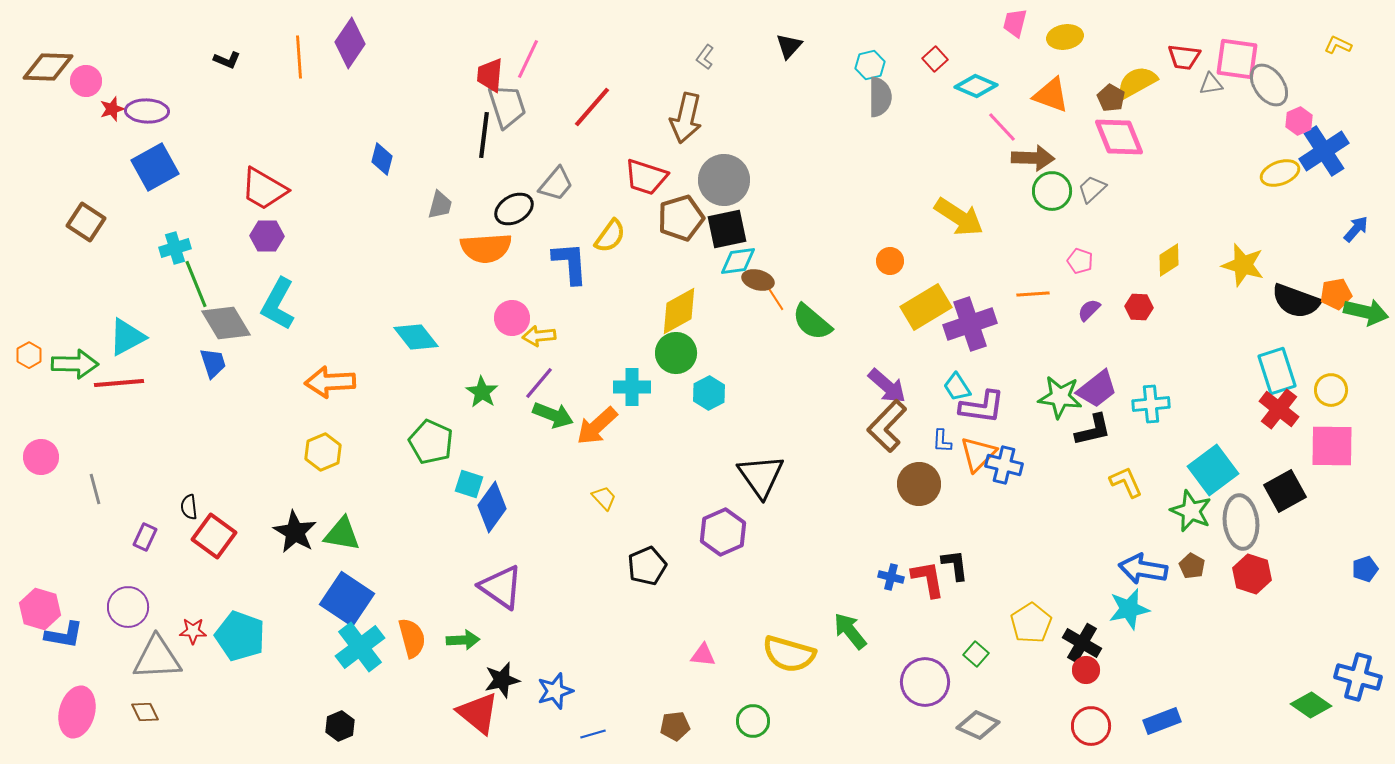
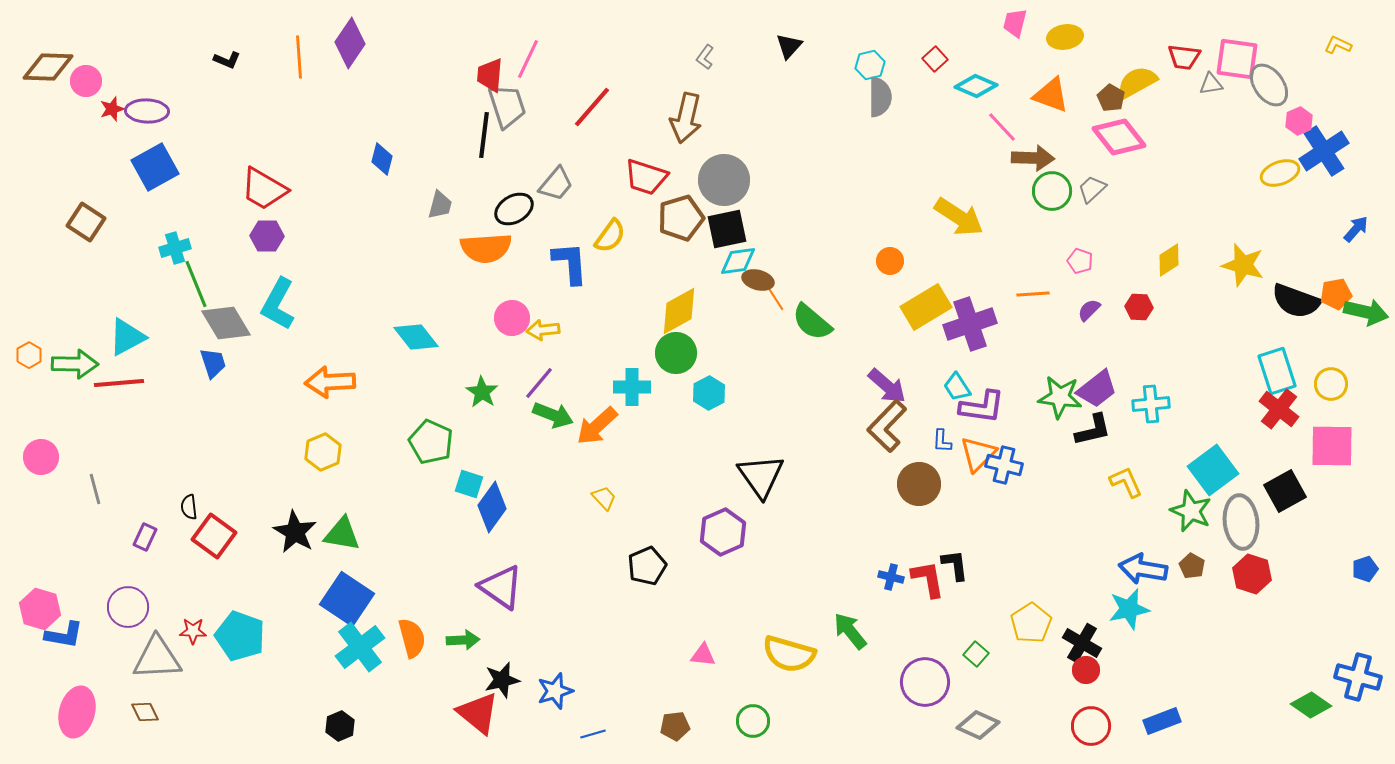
pink diamond at (1119, 137): rotated 16 degrees counterclockwise
yellow arrow at (539, 336): moved 4 px right, 6 px up
yellow circle at (1331, 390): moved 6 px up
